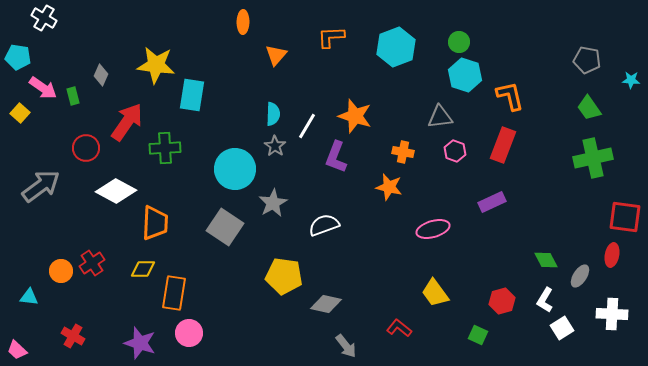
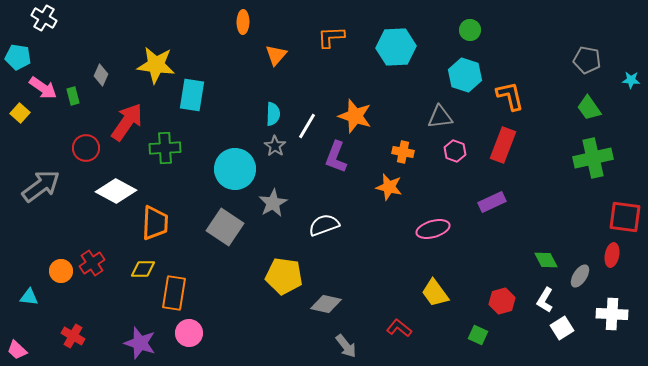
green circle at (459, 42): moved 11 px right, 12 px up
cyan hexagon at (396, 47): rotated 18 degrees clockwise
